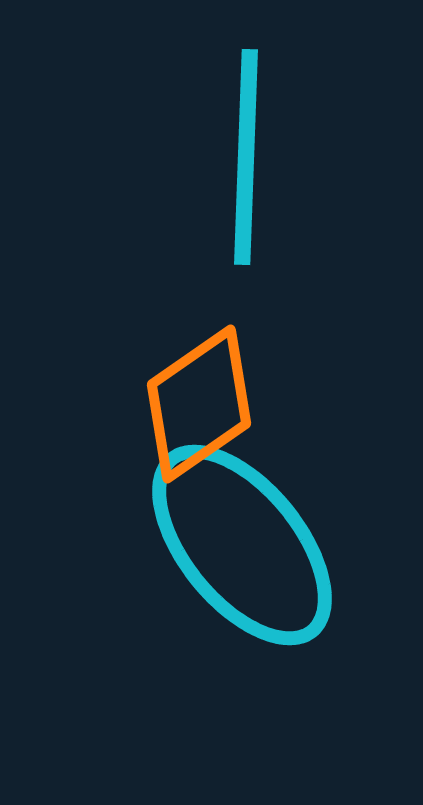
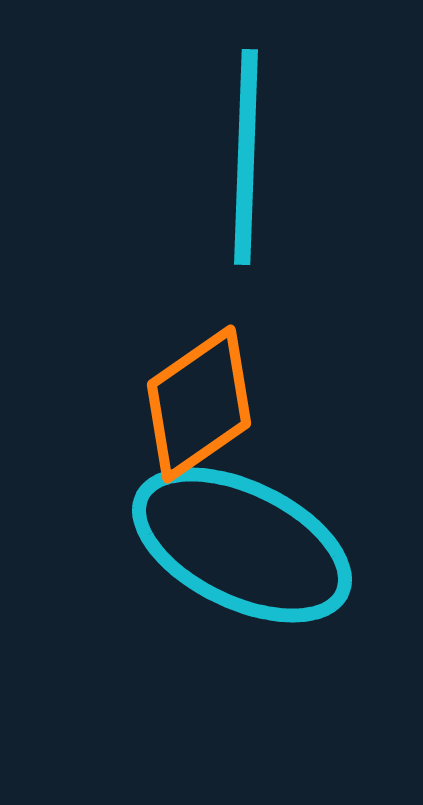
cyan ellipse: rotated 25 degrees counterclockwise
